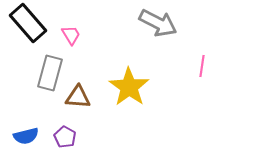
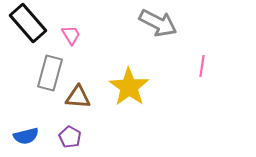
purple pentagon: moved 5 px right
